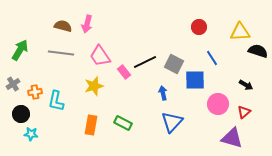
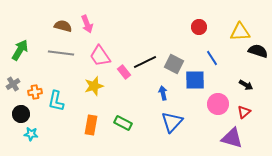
pink arrow: rotated 36 degrees counterclockwise
